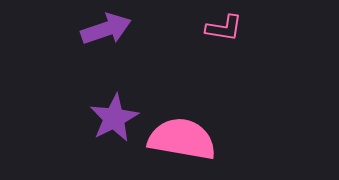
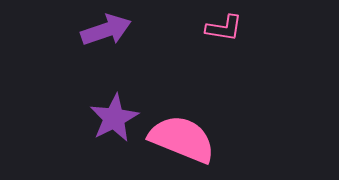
purple arrow: moved 1 px down
pink semicircle: rotated 12 degrees clockwise
